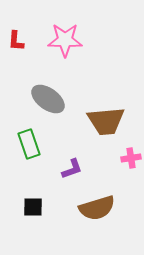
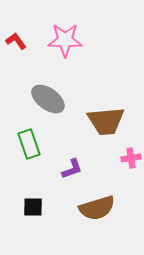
red L-shape: rotated 140 degrees clockwise
